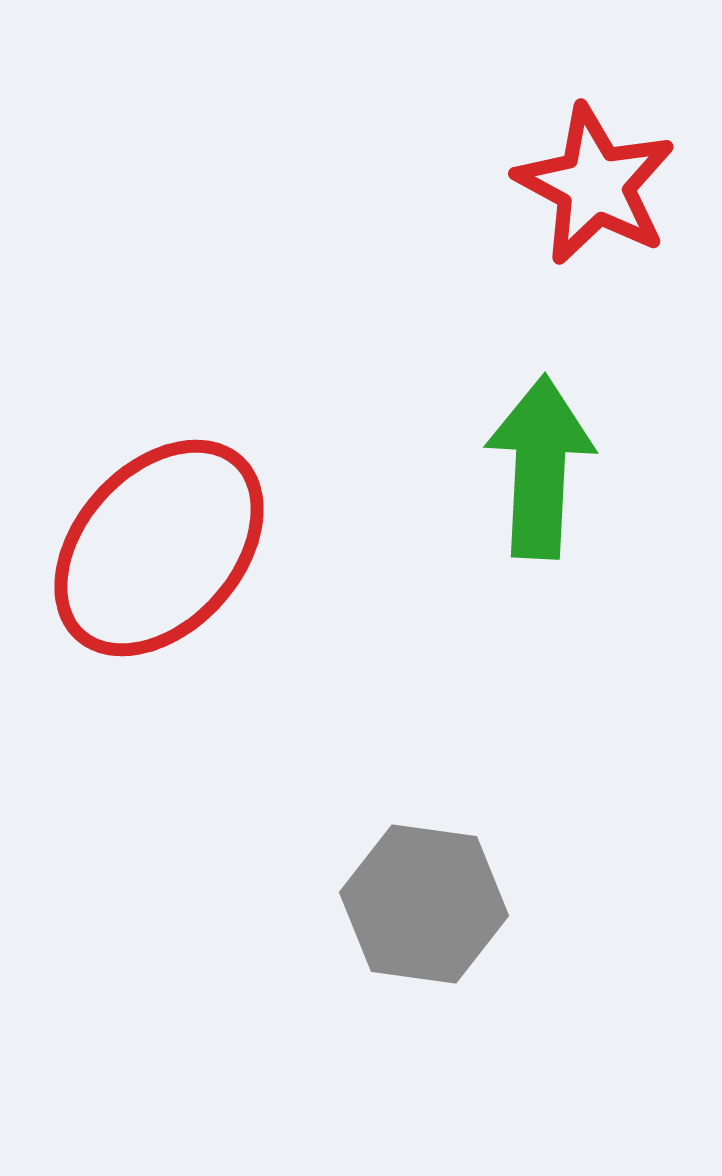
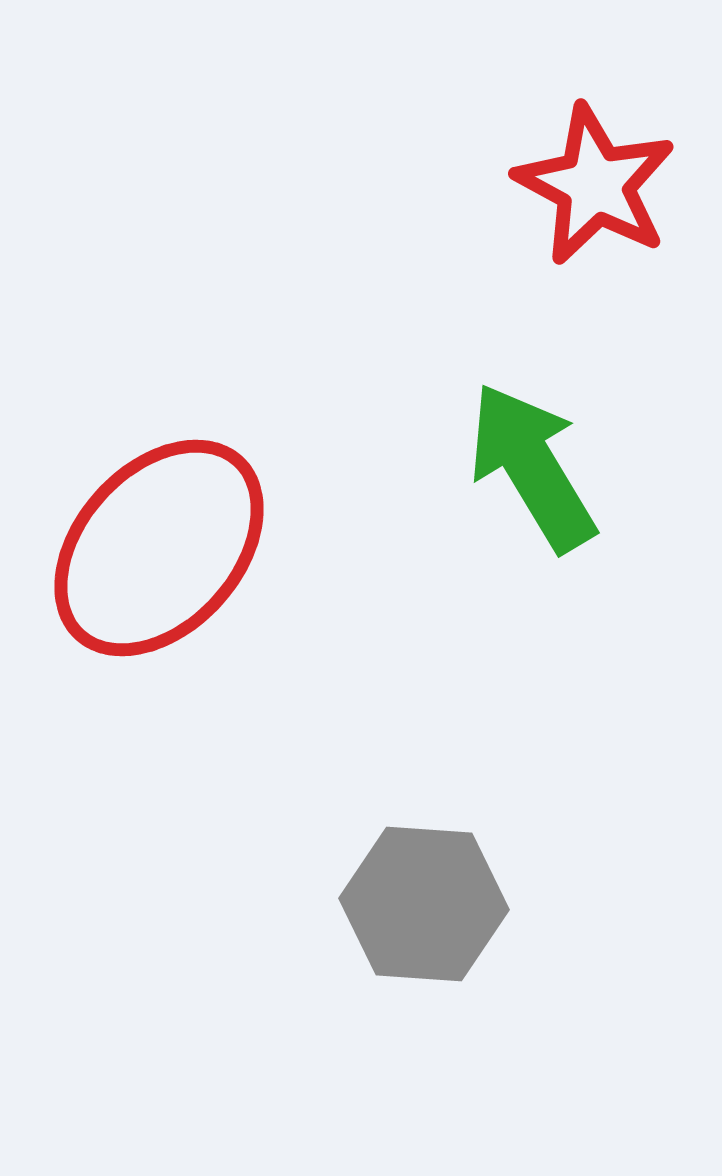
green arrow: moved 8 px left; rotated 34 degrees counterclockwise
gray hexagon: rotated 4 degrees counterclockwise
